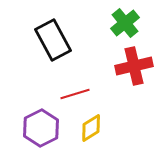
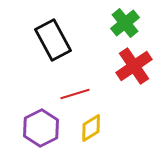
red cross: rotated 21 degrees counterclockwise
